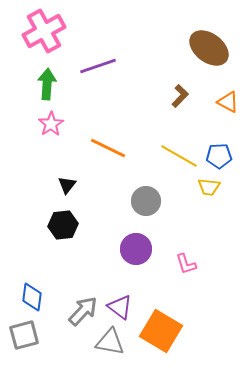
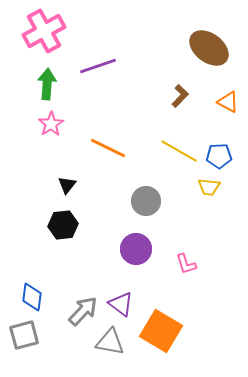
yellow line: moved 5 px up
purple triangle: moved 1 px right, 3 px up
